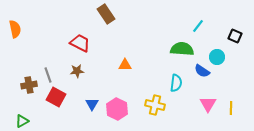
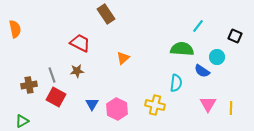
orange triangle: moved 2 px left, 7 px up; rotated 40 degrees counterclockwise
gray line: moved 4 px right
